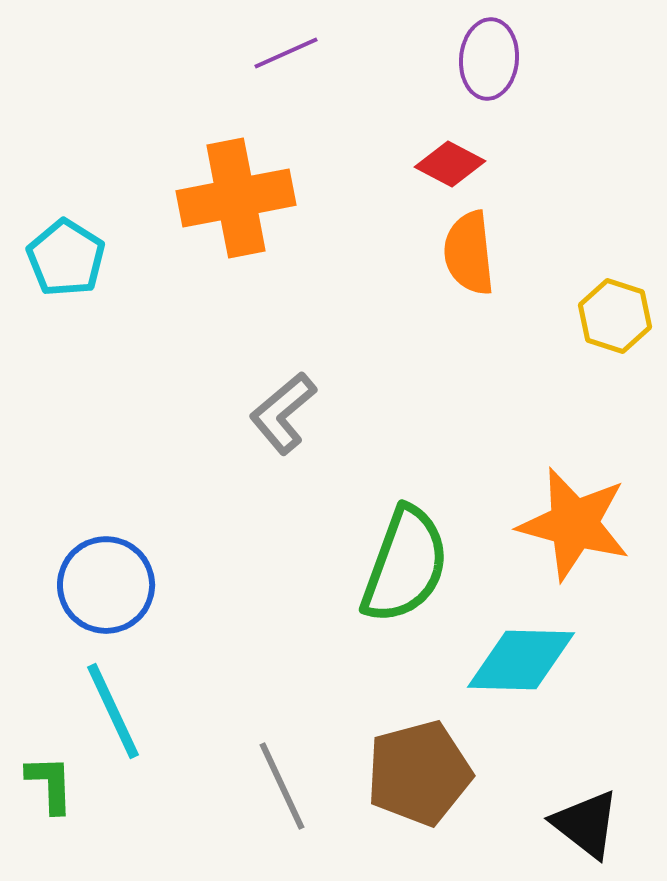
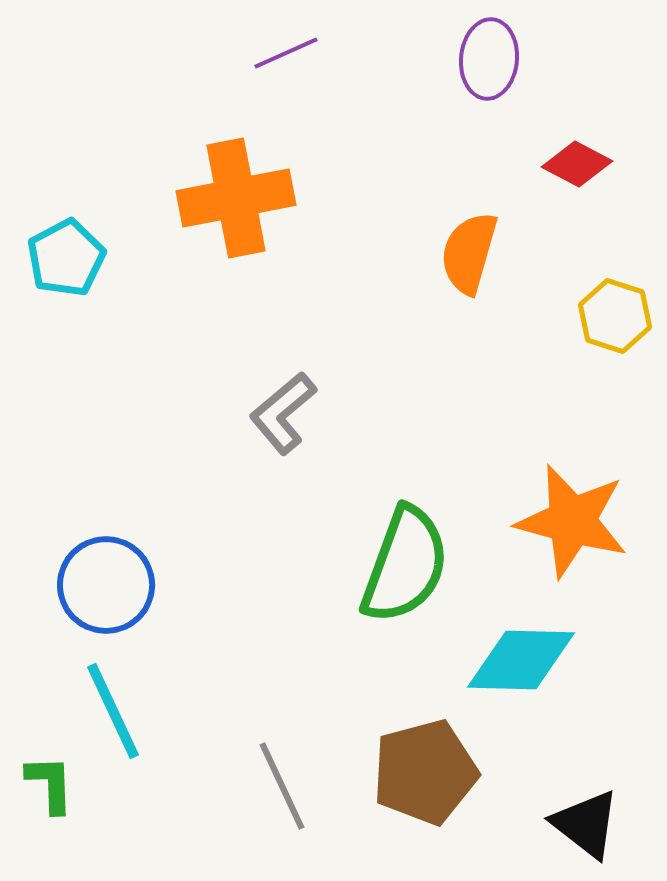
red diamond: moved 127 px right
orange semicircle: rotated 22 degrees clockwise
cyan pentagon: rotated 12 degrees clockwise
orange star: moved 2 px left, 3 px up
brown pentagon: moved 6 px right, 1 px up
